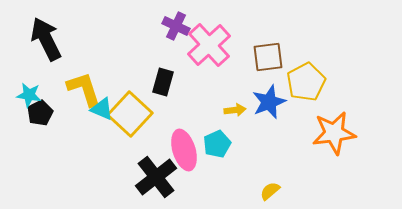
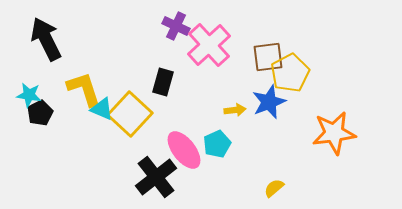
yellow pentagon: moved 16 px left, 9 px up
pink ellipse: rotated 21 degrees counterclockwise
yellow semicircle: moved 4 px right, 3 px up
